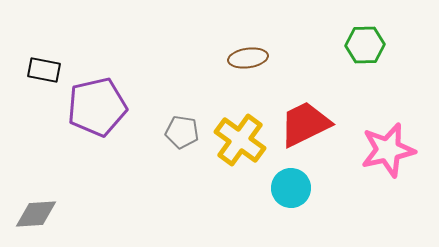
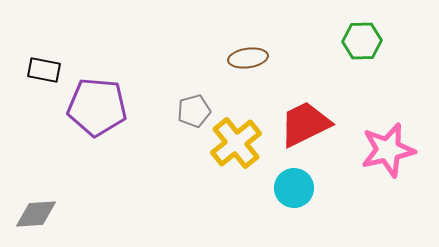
green hexagon: moved 3 px left, 4 px up
purple pentagon: rotated 18 degrees clockwise
gray pentagon: moved 12 px right, 21 px up; rotated 24 degrees counterclockwise
yellow cross: moved 4 px left, 3 px down; rotated 15 degrees clockwise
cyan circle: moved 3 px right
